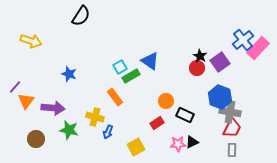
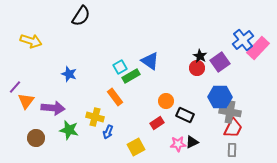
blue hexagon: rotated 20 degrees counterclockwise
red trapezoid: moved 1 px right
brown circle: moved 1 px up
